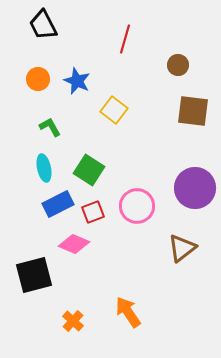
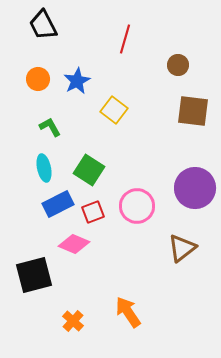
blue star: rotated 20 degrees clockwise
